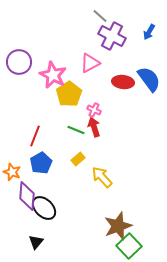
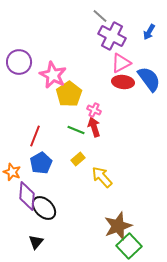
pink triangle: moved 31 px right
